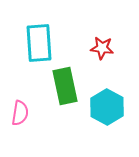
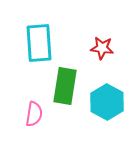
green rectangle: rotated 21 degrees clockwise
cyan hexagon: moved 5 px up
pink semicircle: moved 14 px right, 1 px down
